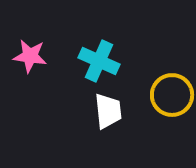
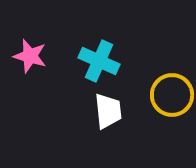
pink star: rotated 8 degrees clockwise
